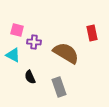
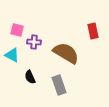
red rectangle: moved 1 px right, 2 px up
cyan triangle: moved 1 px left
gray rectangle: moved 2 px up
